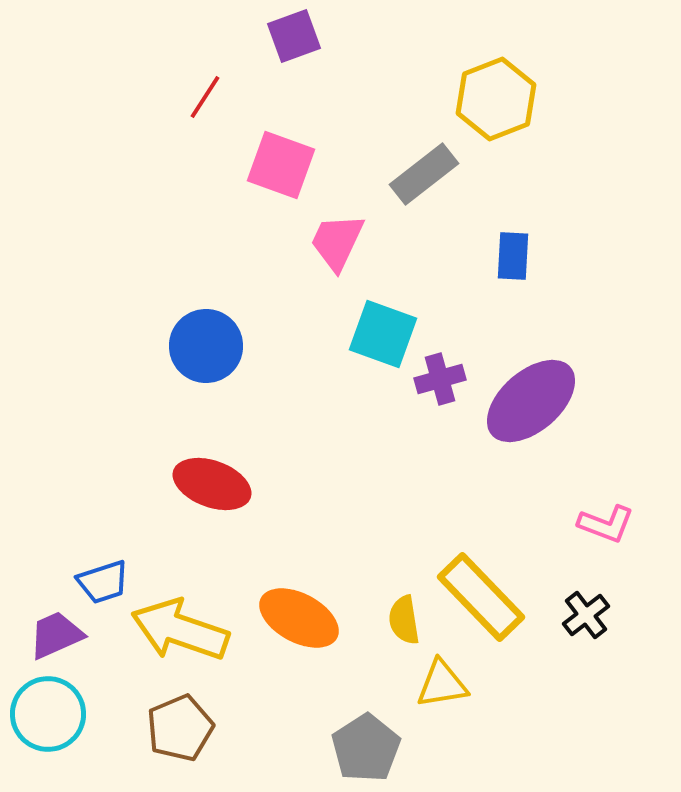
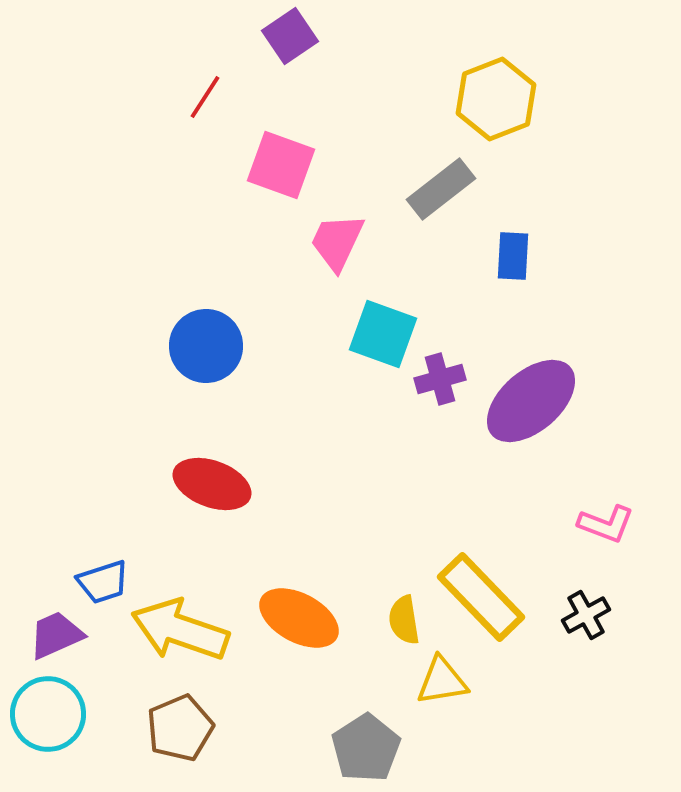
purple square: moved 4 px left; rotated 14 degrees counterclockwise
gray rectangle: moved 17 px right, 15 px down
black cross: rotated 9 degrees clockwise
yellow triangle: moved 3 px up
